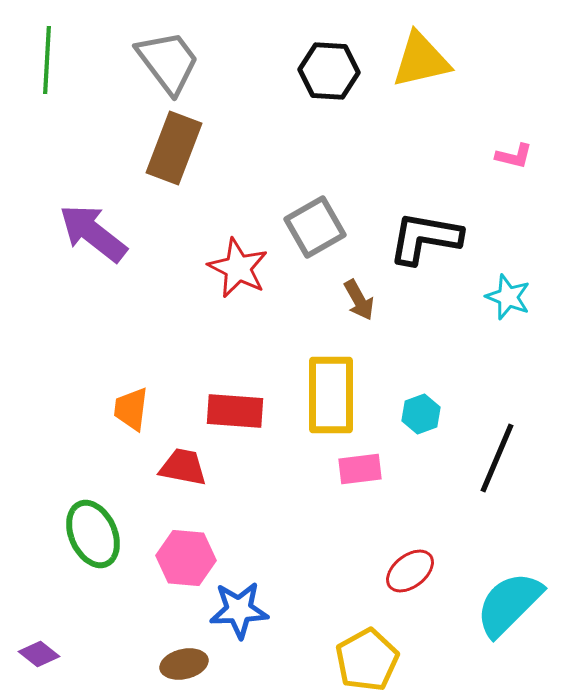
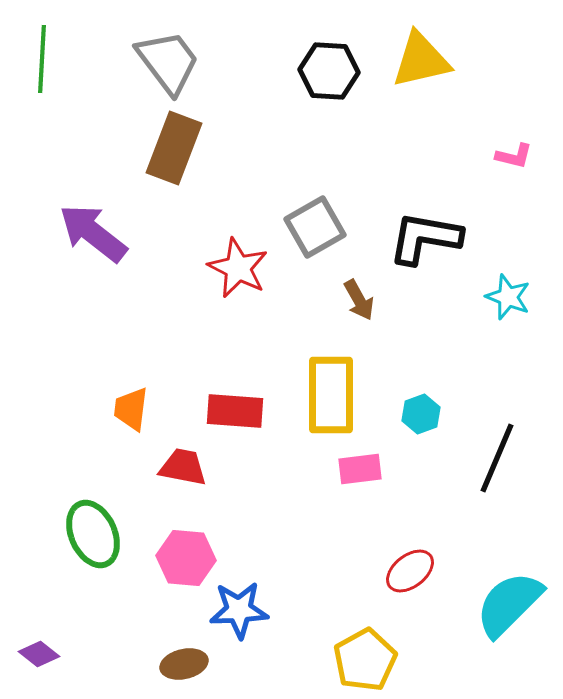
green line: moved 5 px left, 1 px up
yellow pentagon: moved 2 px left
